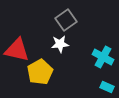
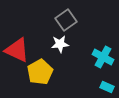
red triangle: rotated 12 degrees clockwise
